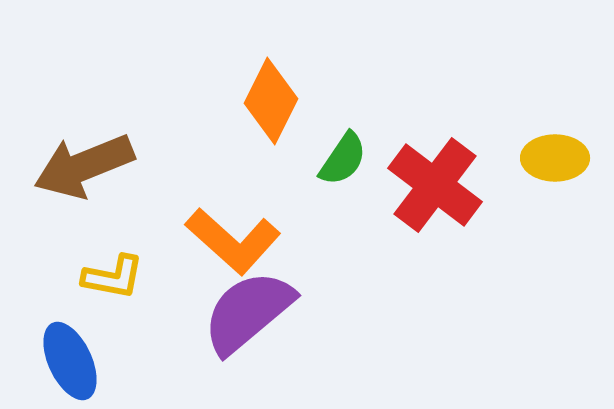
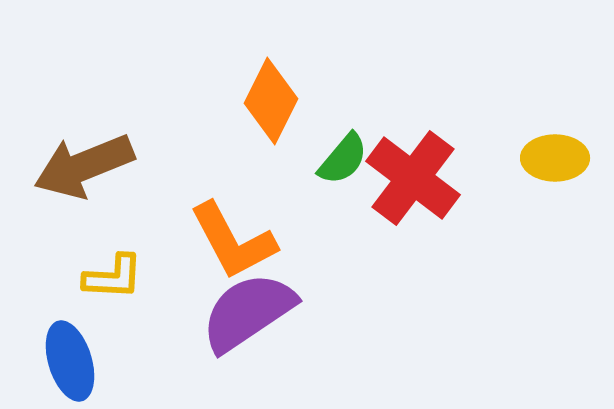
green semicircle: rotated 6 degrees clockwise
red cross: moved 22 px left, 7 px up
orange L-shape: rotated 20 degrees clockwise
yellow L-shape: rotated 8 degrees counterclockwise
purple semicircle: rotated 6 degrees clockwise
blue ellipse: rotated 8 degrees clockwise
